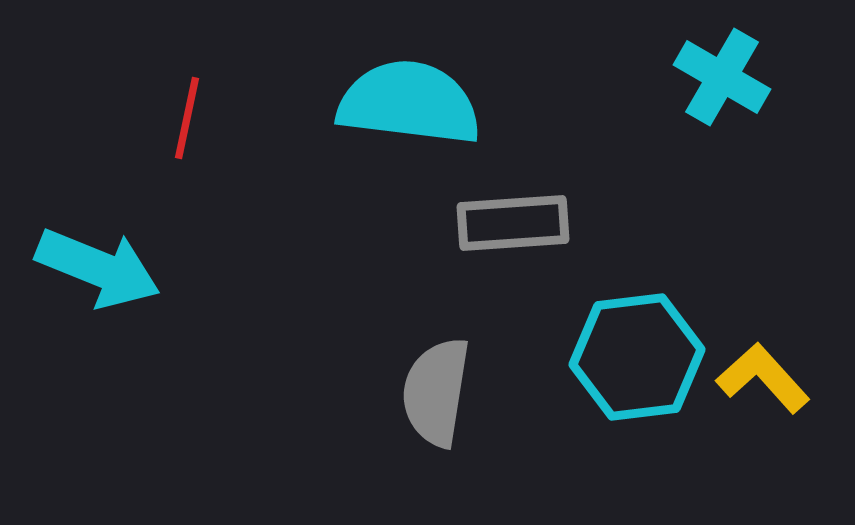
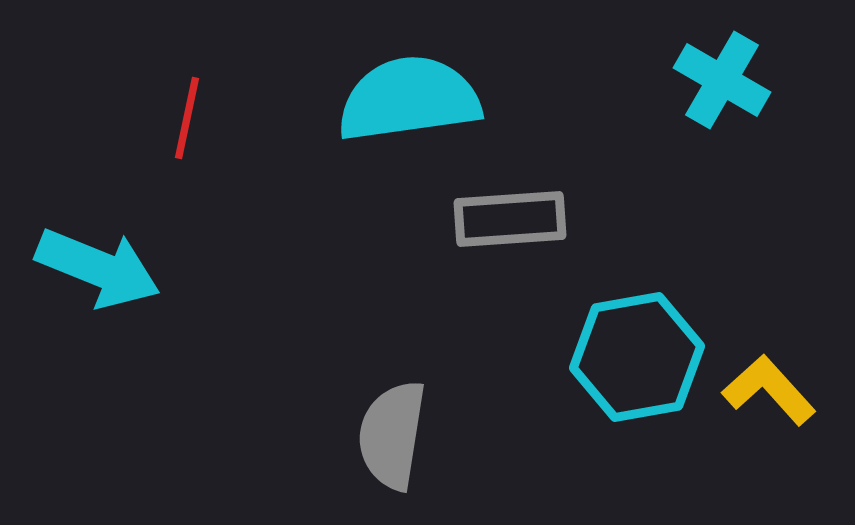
cyan cross: moved 3 px down
cyan semicircle: moved 4 px up; rotated 15 degrees counterclockwise
gray rectangle: moved 3 px left, 4 px up
cyan hexagon: rotated 3 degrees counterclockwise
yellow L-shape: moved 6 px right, 12 px down
gray semicircle: moved 44 px left, 43 px down
